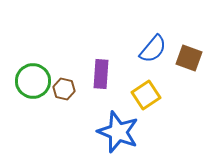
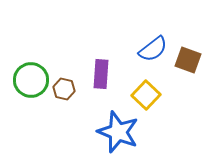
blue semicircle: rotated 12 degrees clockwise
brown square: moved 1 px left, 2 px down
green circle: moved 2 px left, 1 px up
yellow square: rotated 12 degrees counterclockwise
